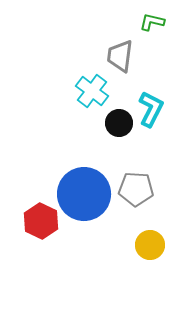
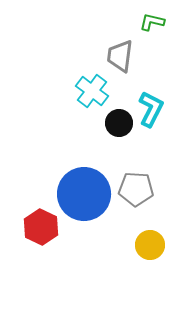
red hexagon: moved 6 px down
